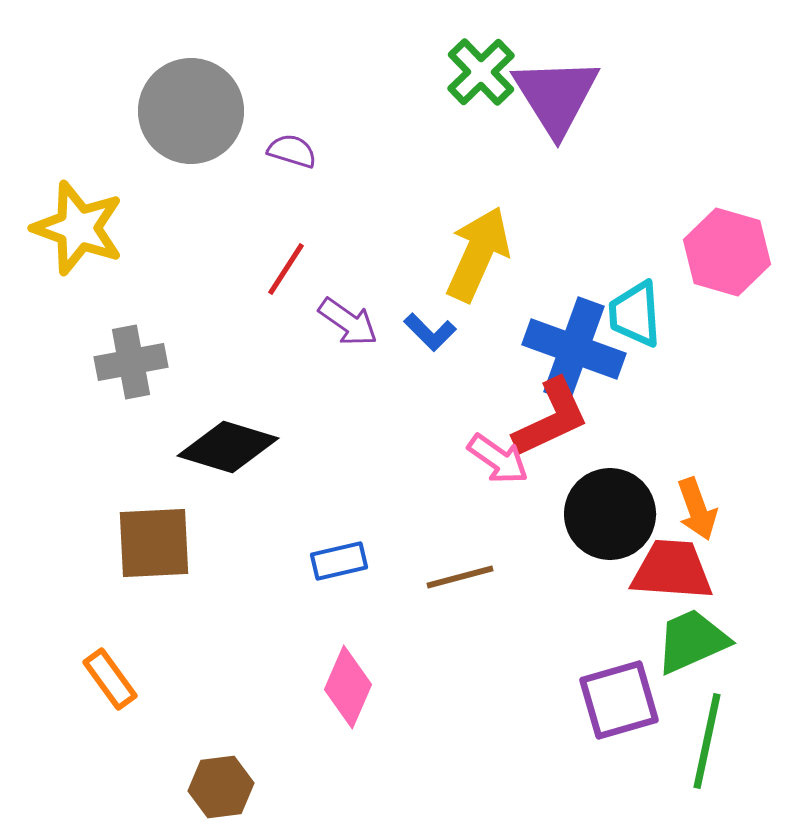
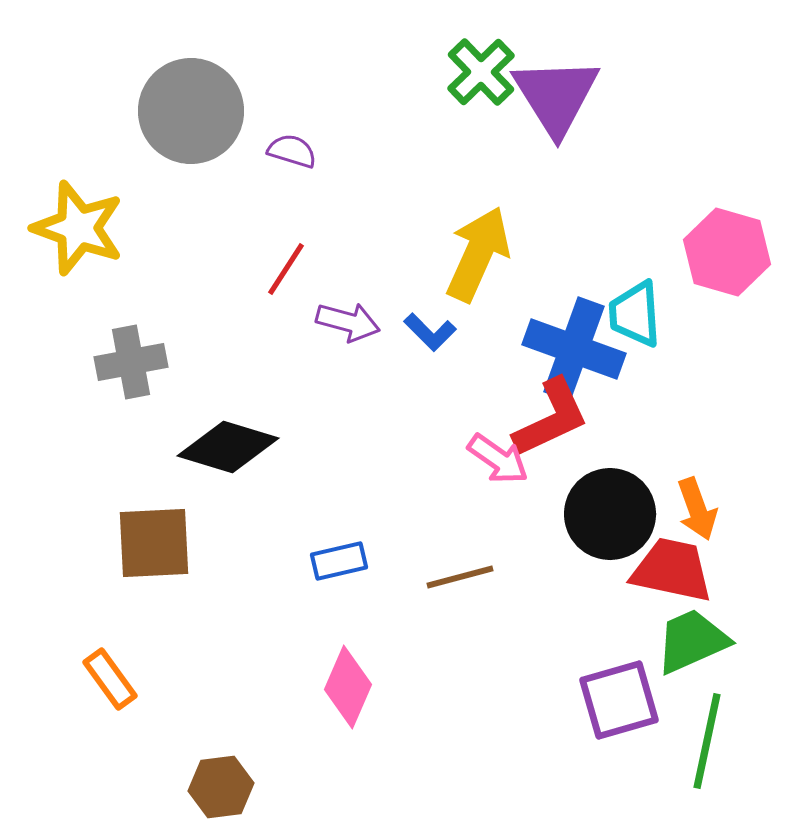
purple arrow: rotated 20 degrees counterclockwise
red trapezoid: rotated 8 degrees clockwise
